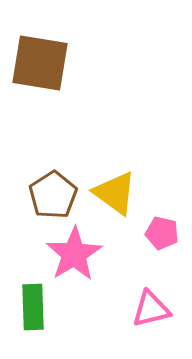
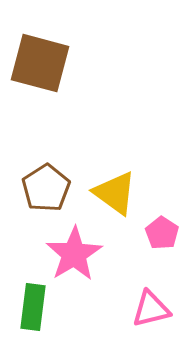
brown square: rotated 6 degrees clockwise
brown pentagon: moved 7 px left, 7 px up
pink pentagon: rotated 20 degrees clockwise
green rectangle: rotated 9 degrees clockwise
